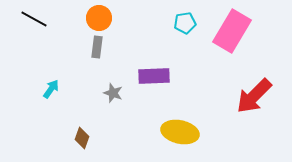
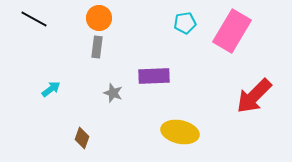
cyan arrow: rotated 18 degrees clockwise
